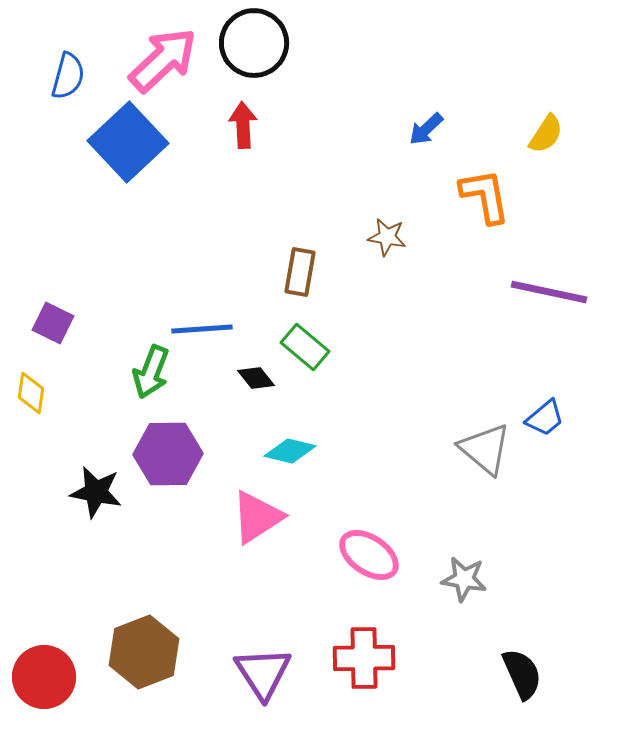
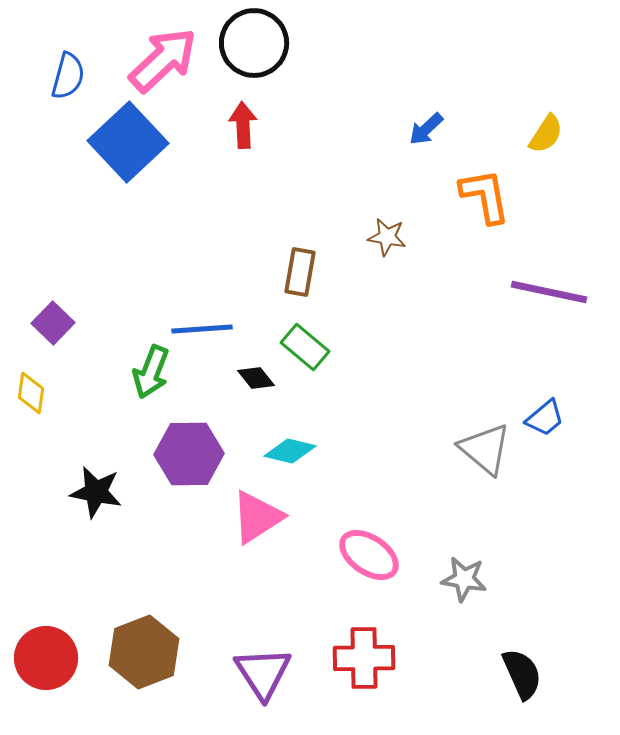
purple square: rotated 18 degrees clockwise
purple hexagon: moved 21 px right
red circle: moved 2 px right, 19 px up
